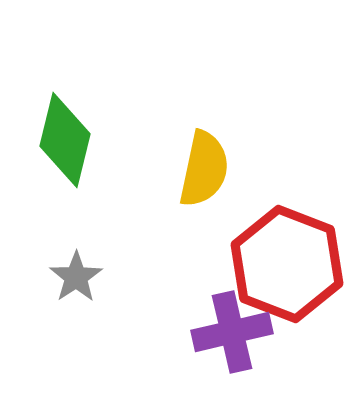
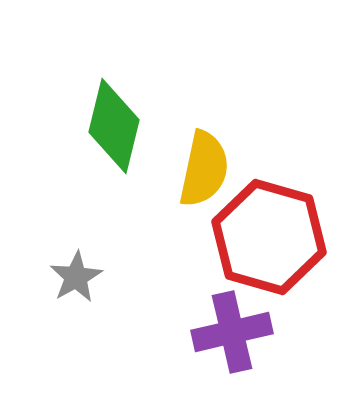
green diamond: moved 49 px right, 14 px up
red hexagon: moved 18 px left, 27 px up; rotated 5 degrees counterclockwise
gray star: rotated 4 degrees clockwise
